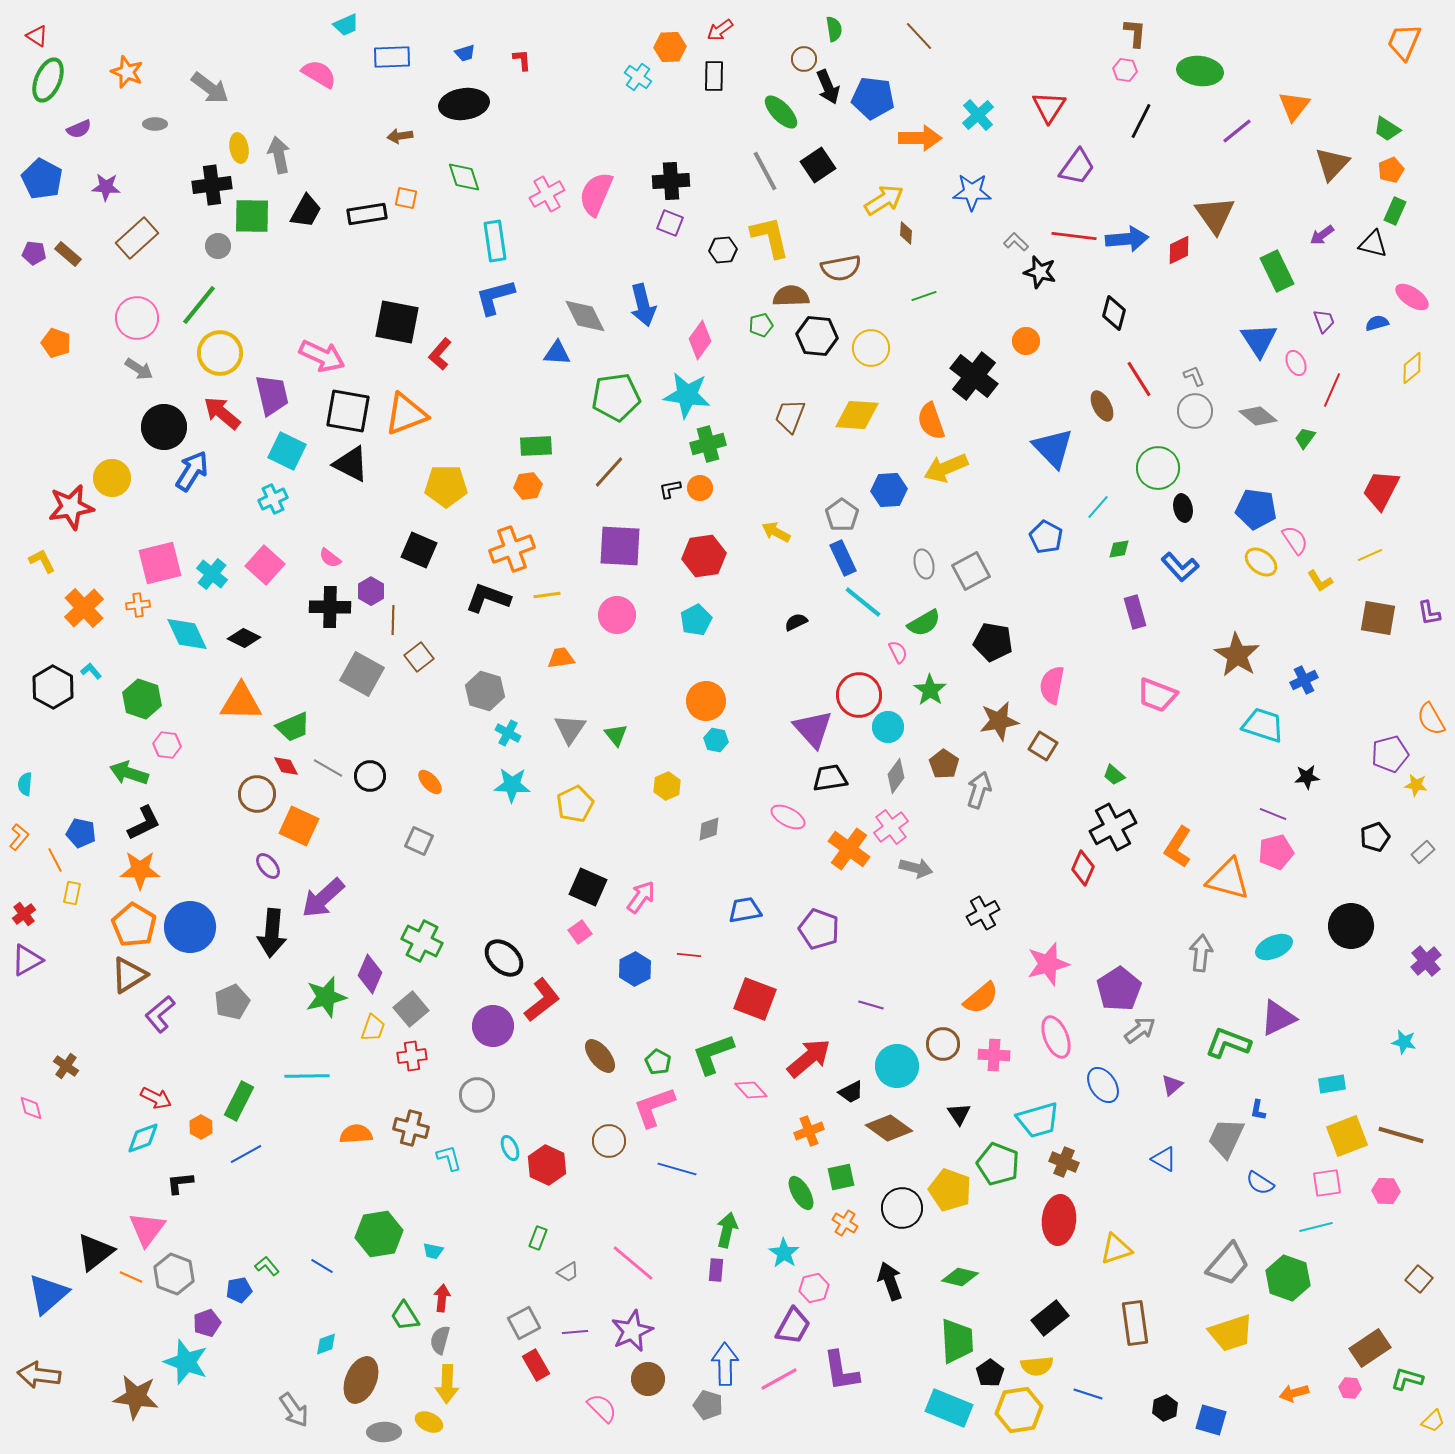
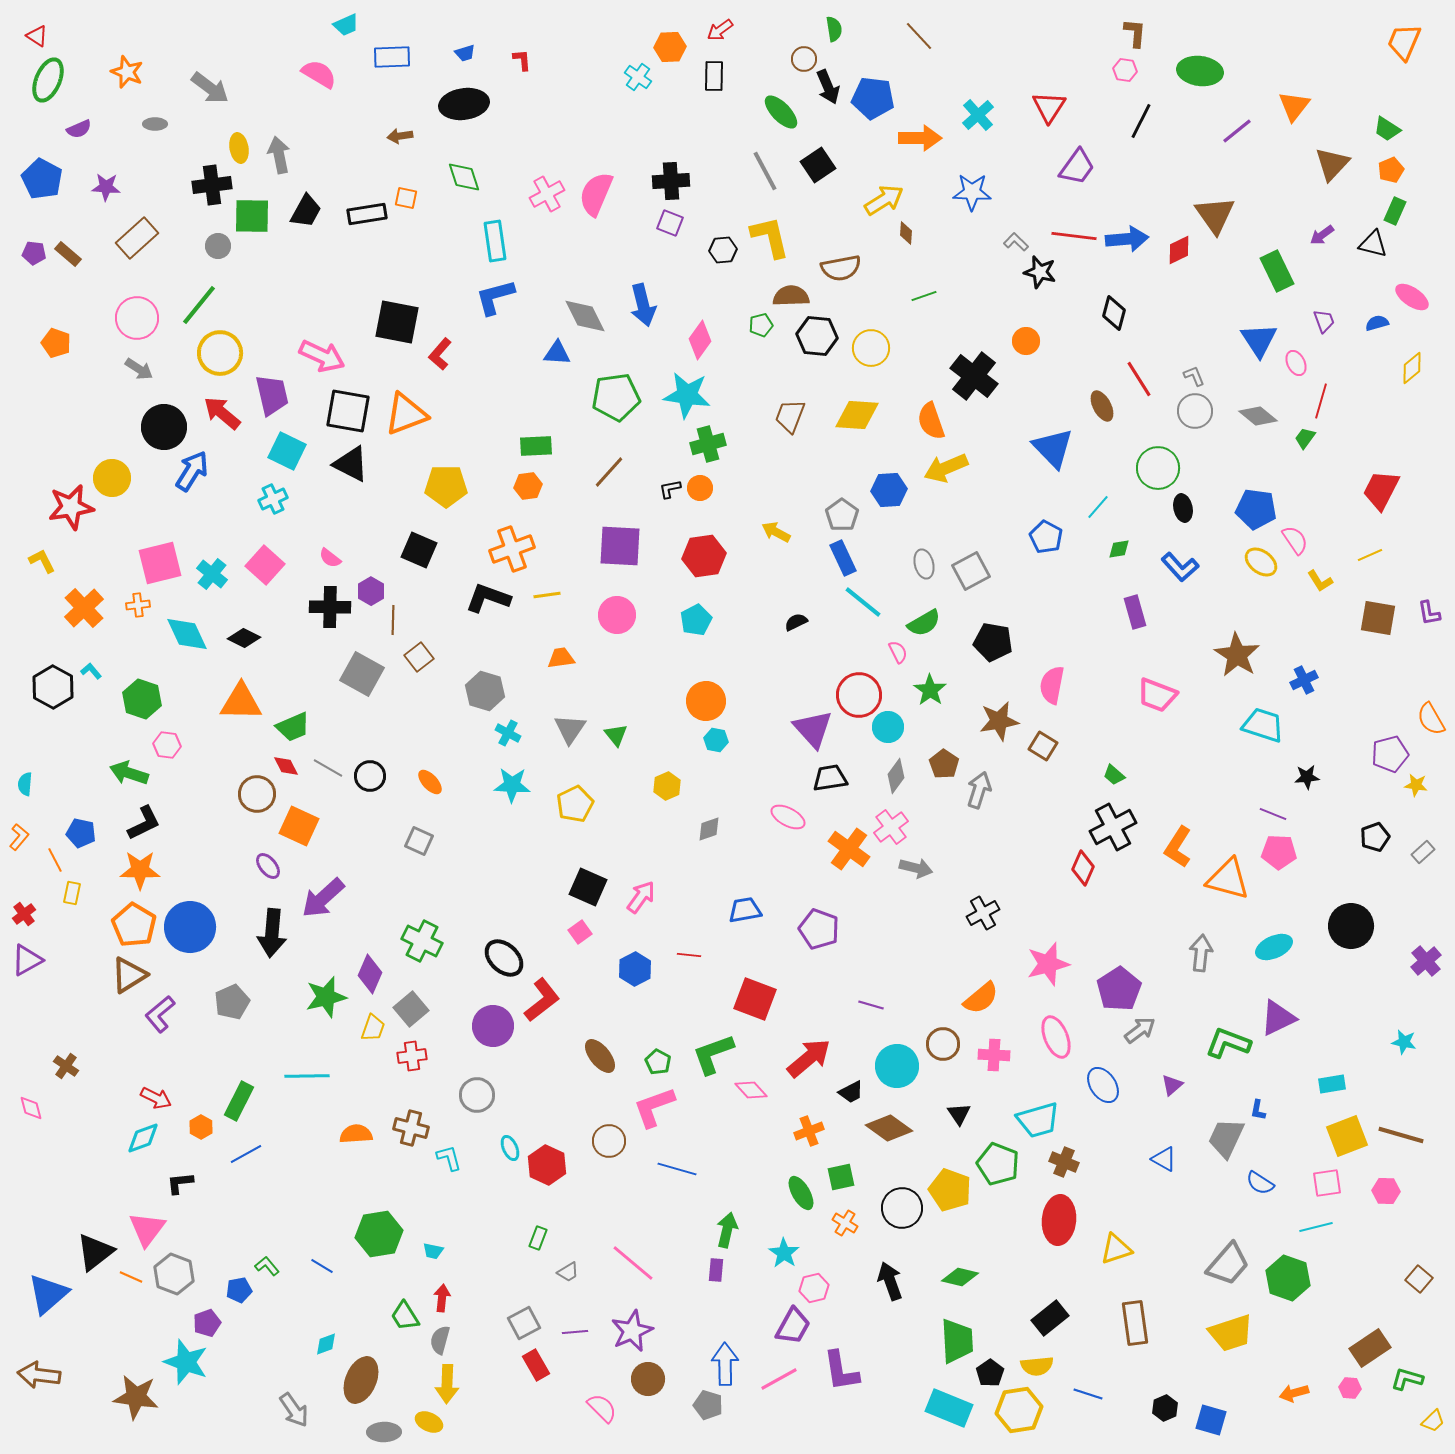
red line at (1332, 390): moved 11 px left, 11 px down; rotated 8 degrees counterclockwise
pink pentagon at (1276, 852): moved 3 px right; rotated 16 degrees clockwise
